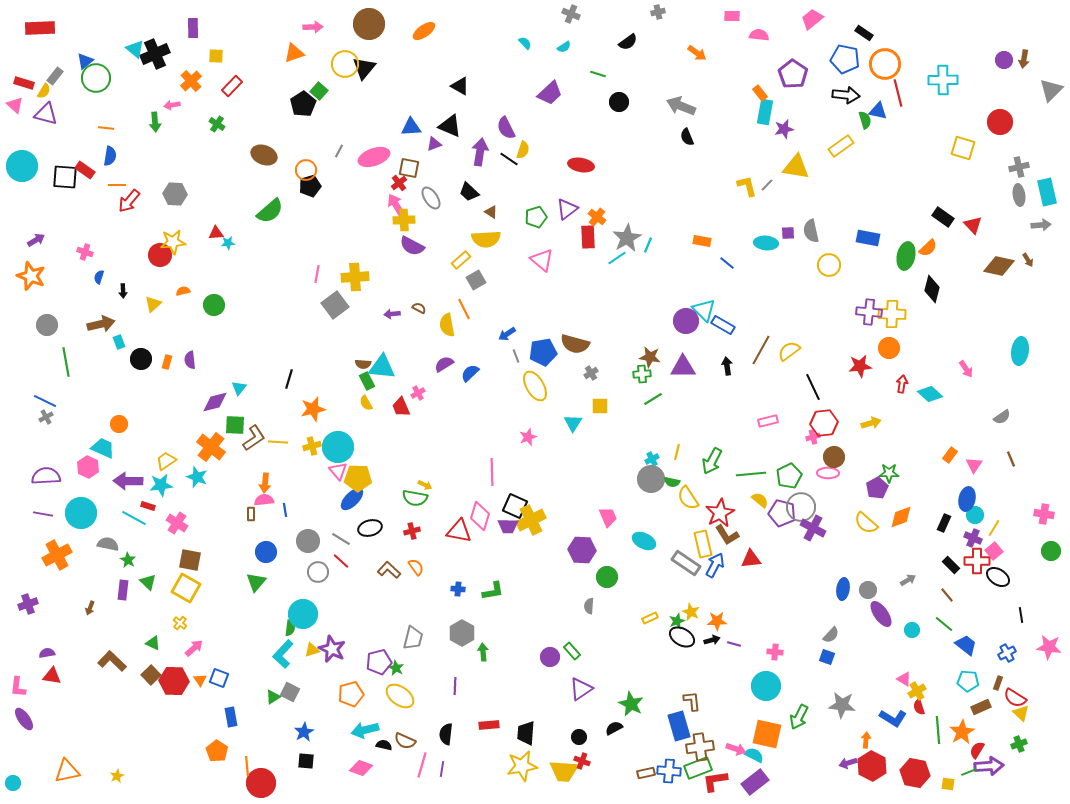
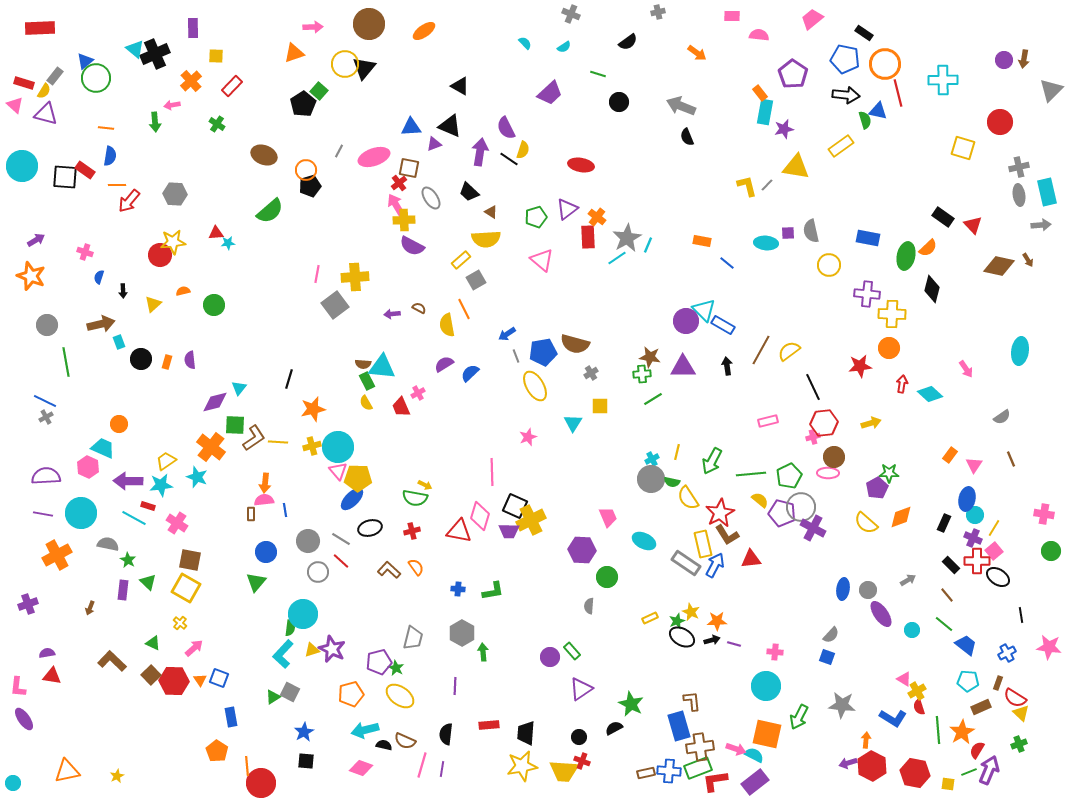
purple cross at (869, 312): moved 2 px left, 18 px up
purple trapezoid at (508, 526): moved 1 px right, 5 px down
purple arrow at (989, 766): moved 4 px down; rotated 64 degrees counterclockwise
